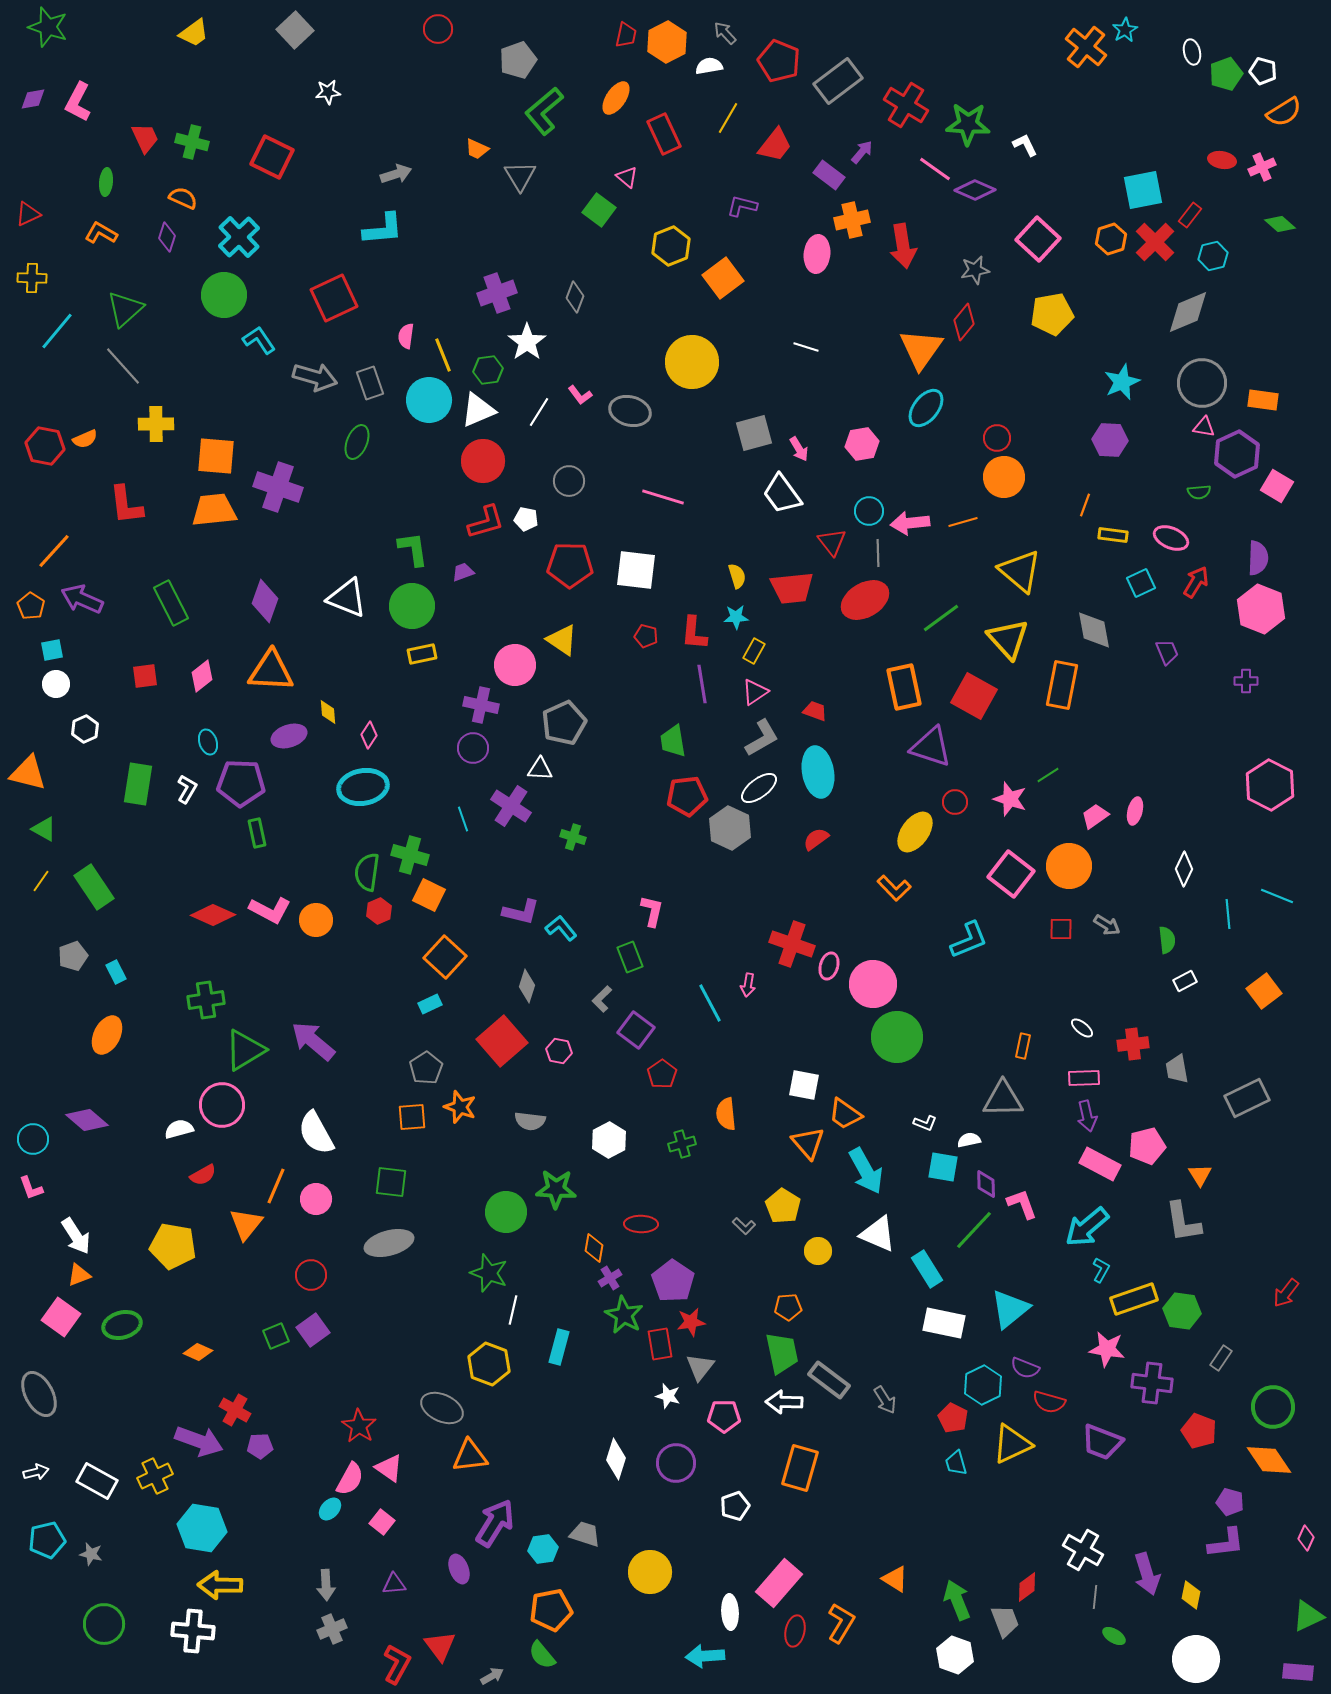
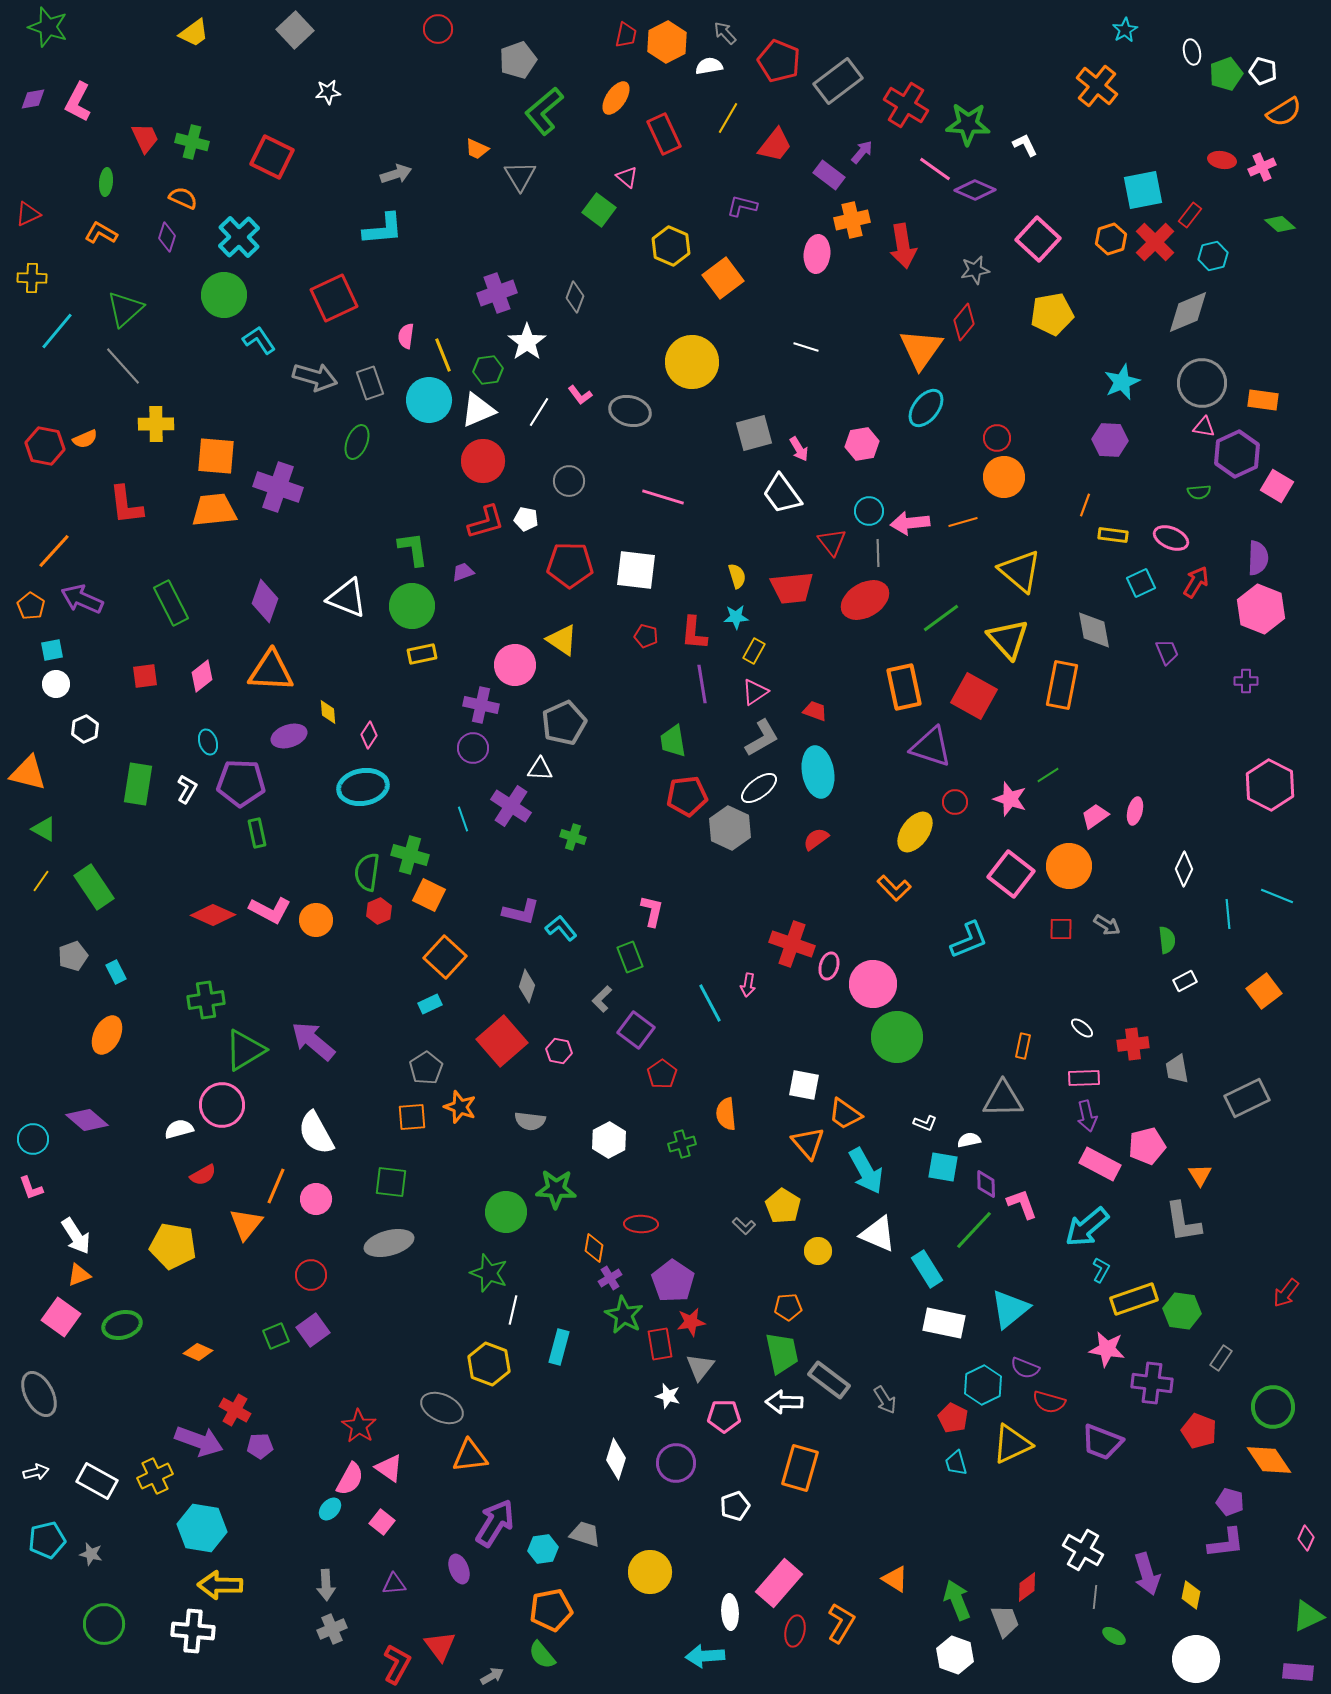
orange cross at (1086, 47): moved 11 px right, 39 px down
yellow hexagon at (671, 246): rotated 15 degrees counterclockwise
